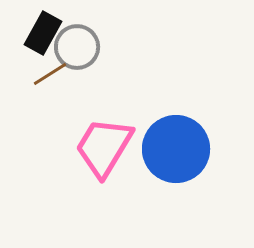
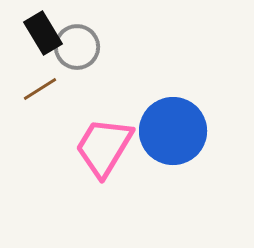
black rectangle: rotated 60 degrees counterclockwise
brown line: moved 10 px left, 15 px down
blue circle: moved 3 px left, 18 px up
